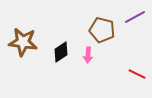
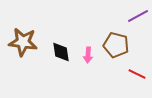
purple line: moved 3 px right, 1 px up
brown pentagon: moved 14 px right, 15 px down
black diamond: rotated 65 degrees counterclockwise
